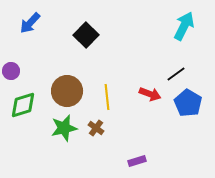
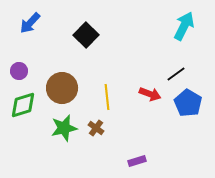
purple circle: moved 8 px right
brown circle: moved 5 px left, 3 px up
